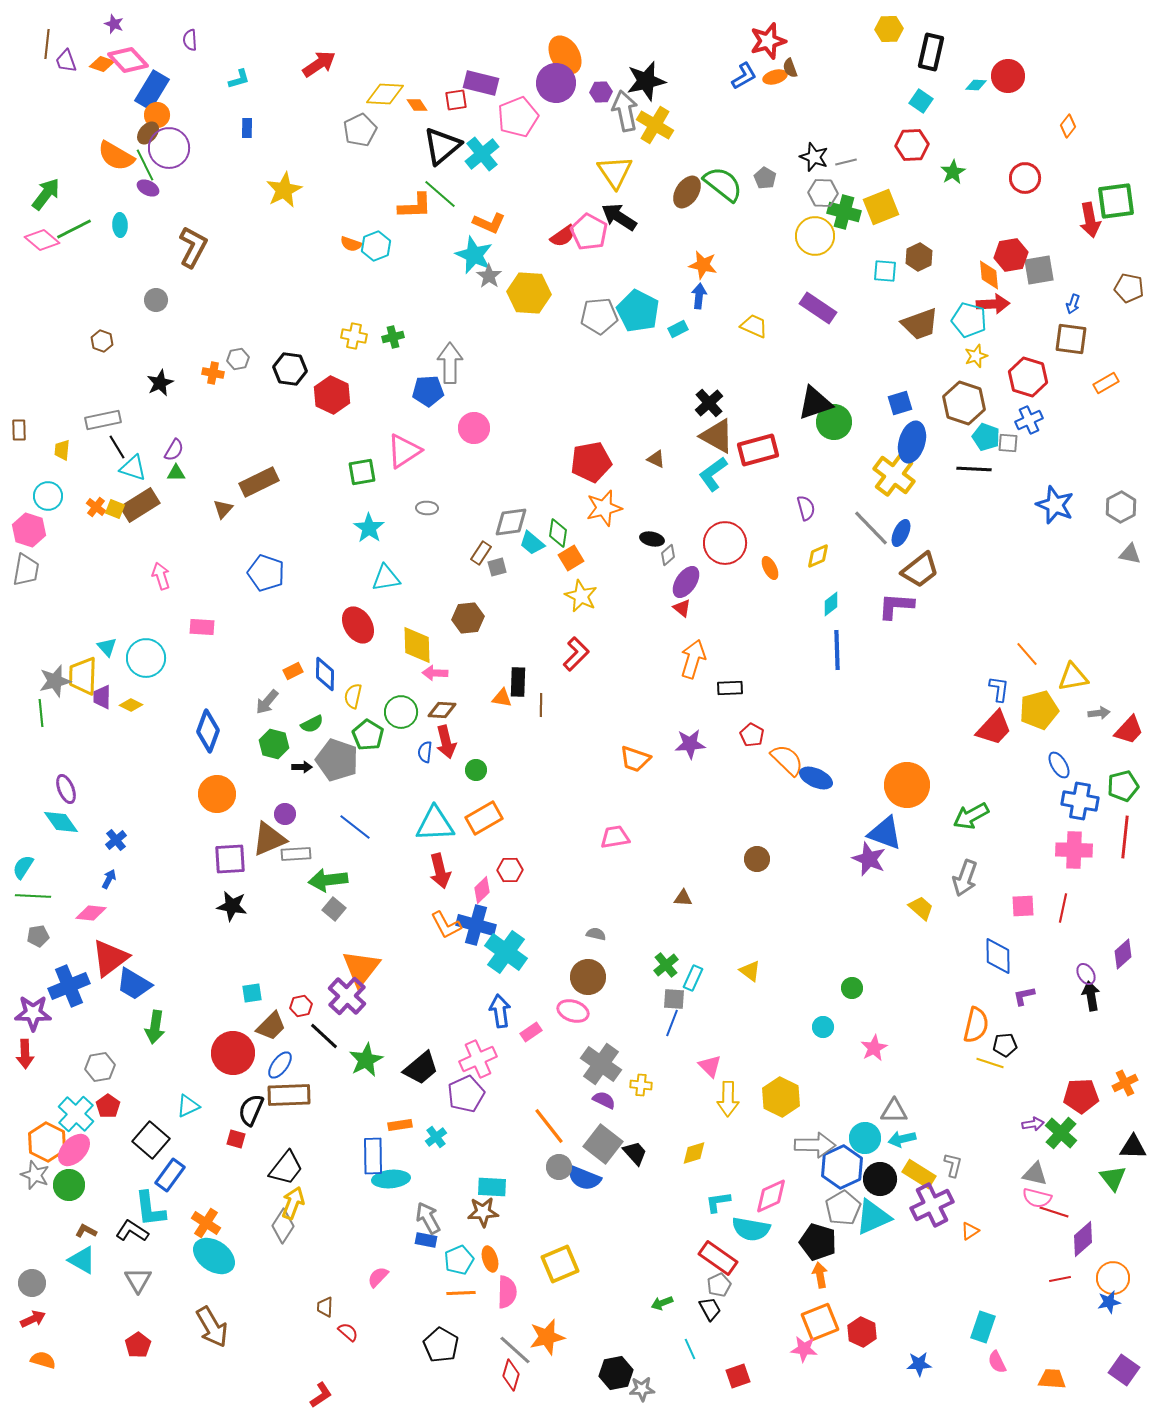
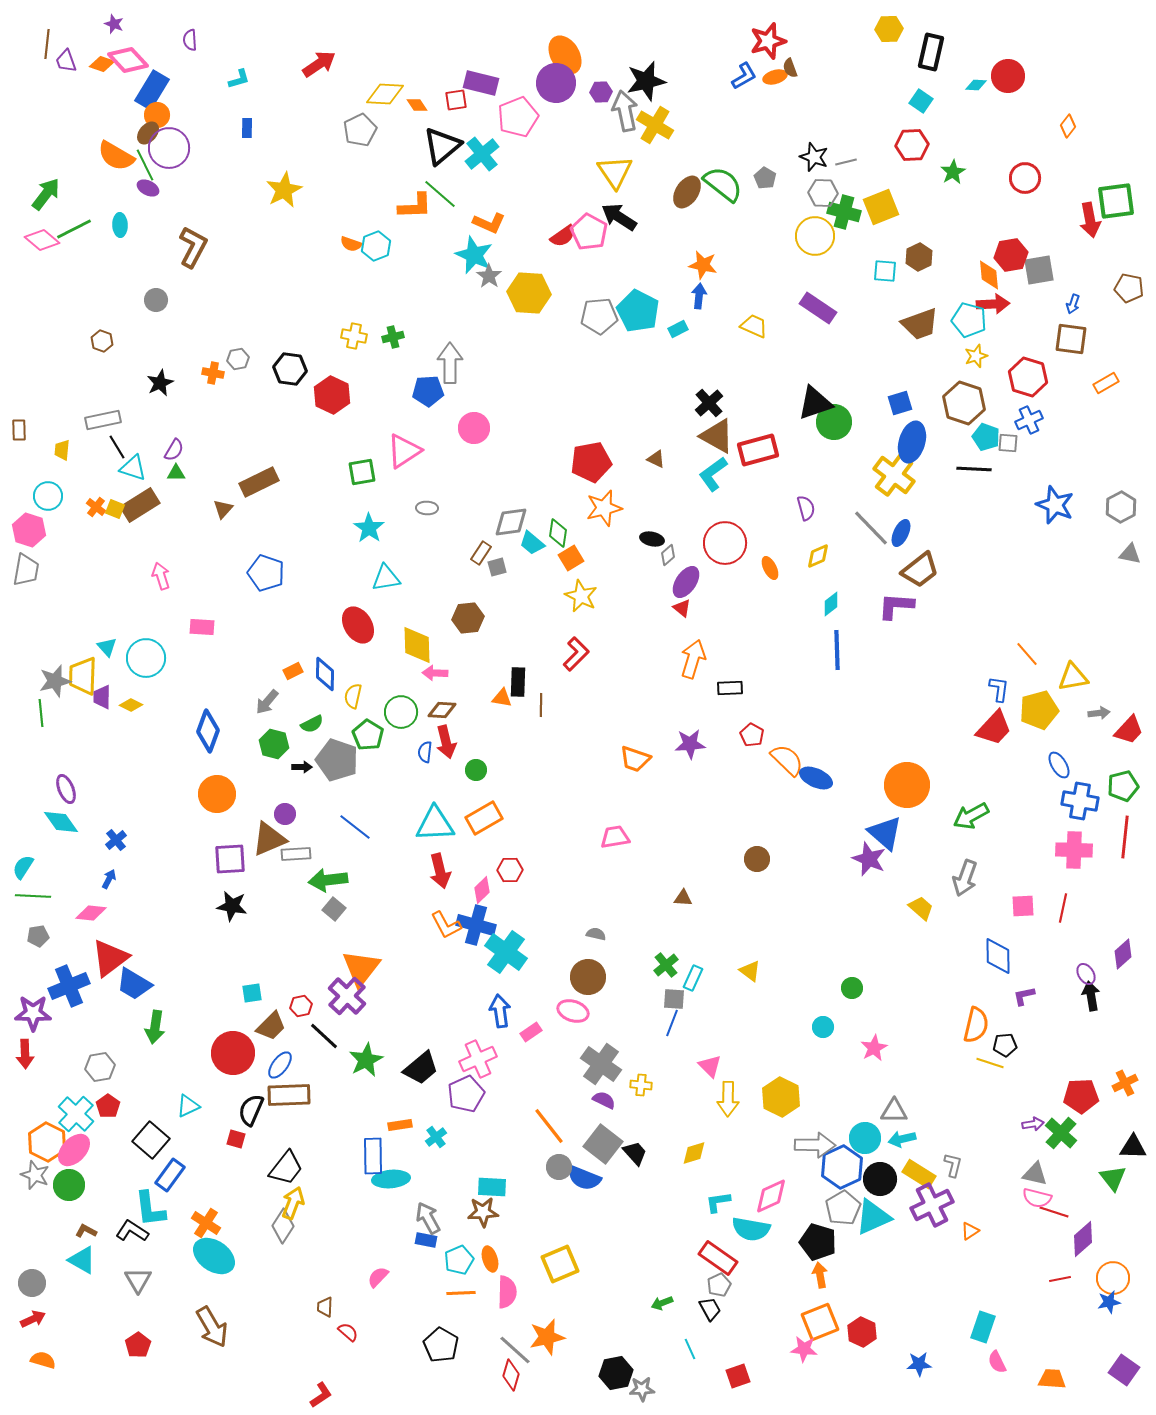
blue triangle at (885, 833): rotated 21 degrees clockwise
